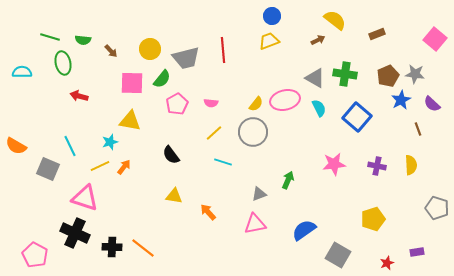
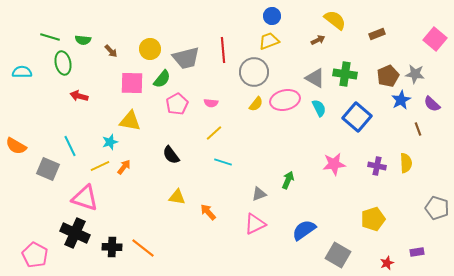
gray circle at (253, 132): moved 1 px right, 60 px up
yellow semicircle at (411, 165): moved 5 px left, 2 px up
yellow triangle at (174, 196): moved 3 px right, 1 px down
pink triangle at (255, 224): rotated 15 degrees counterclockwise
